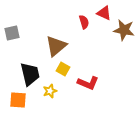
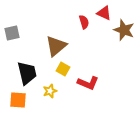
brown star: rotated 10 degrees clockwise
black trapezoid: moved 3 px left, 1 px up
